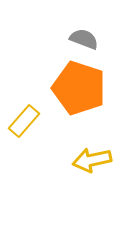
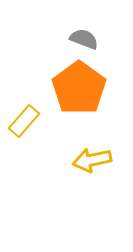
orange pentagon: rotated 18 degrees clockwise
